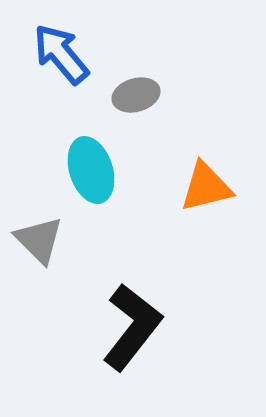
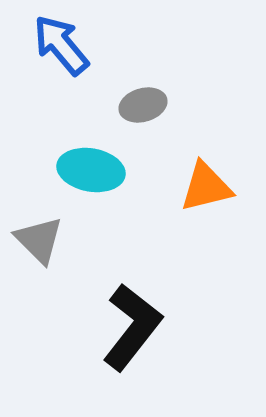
blue arrow: moved 9 px up
gray ellipse: moved 7 px right, 10 px down
cyan ellipse: rotated 62 degrees counterclockwise
